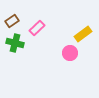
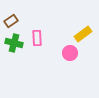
brown rectangle: moved 1 px left
pink rectangle: moved 10 px down; rotated 49 degrees counterclockwise
green cross: moved 1 px left
